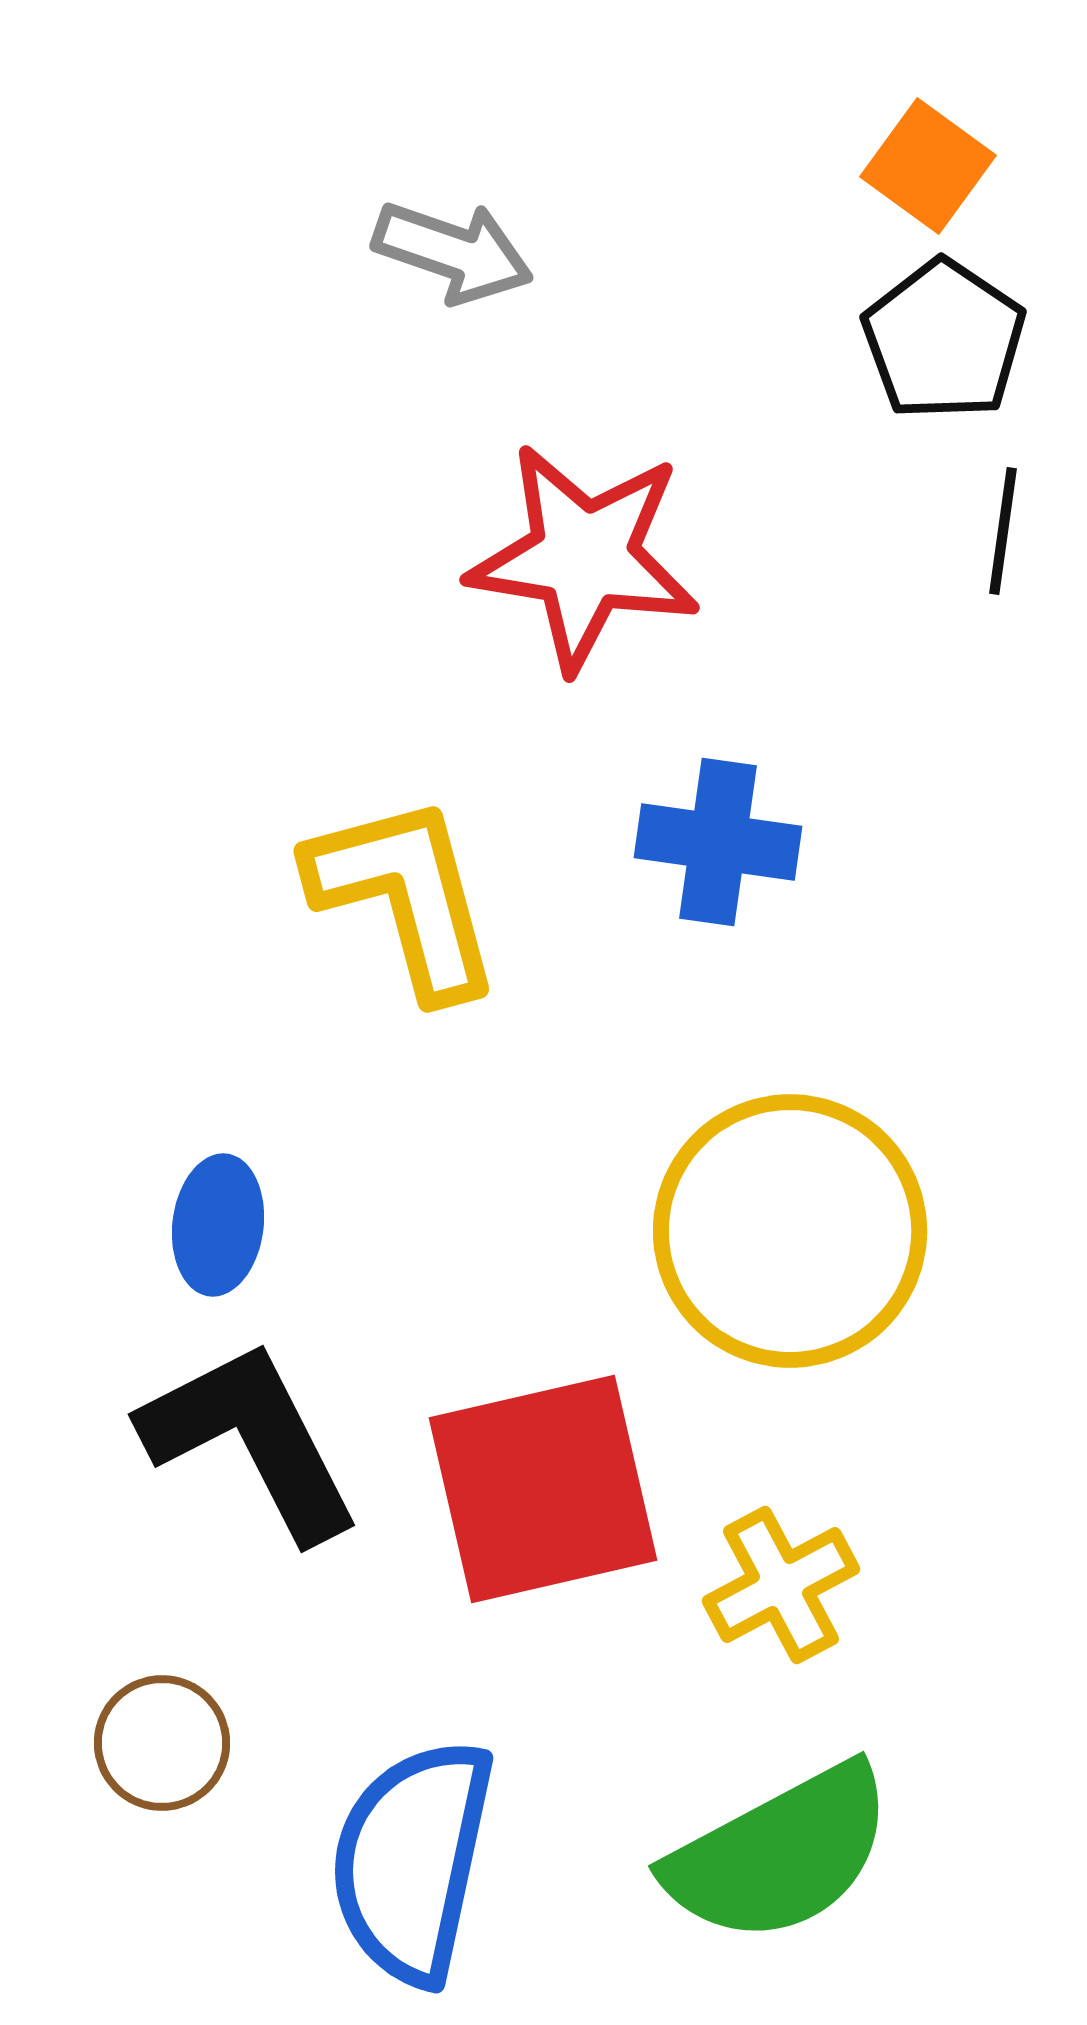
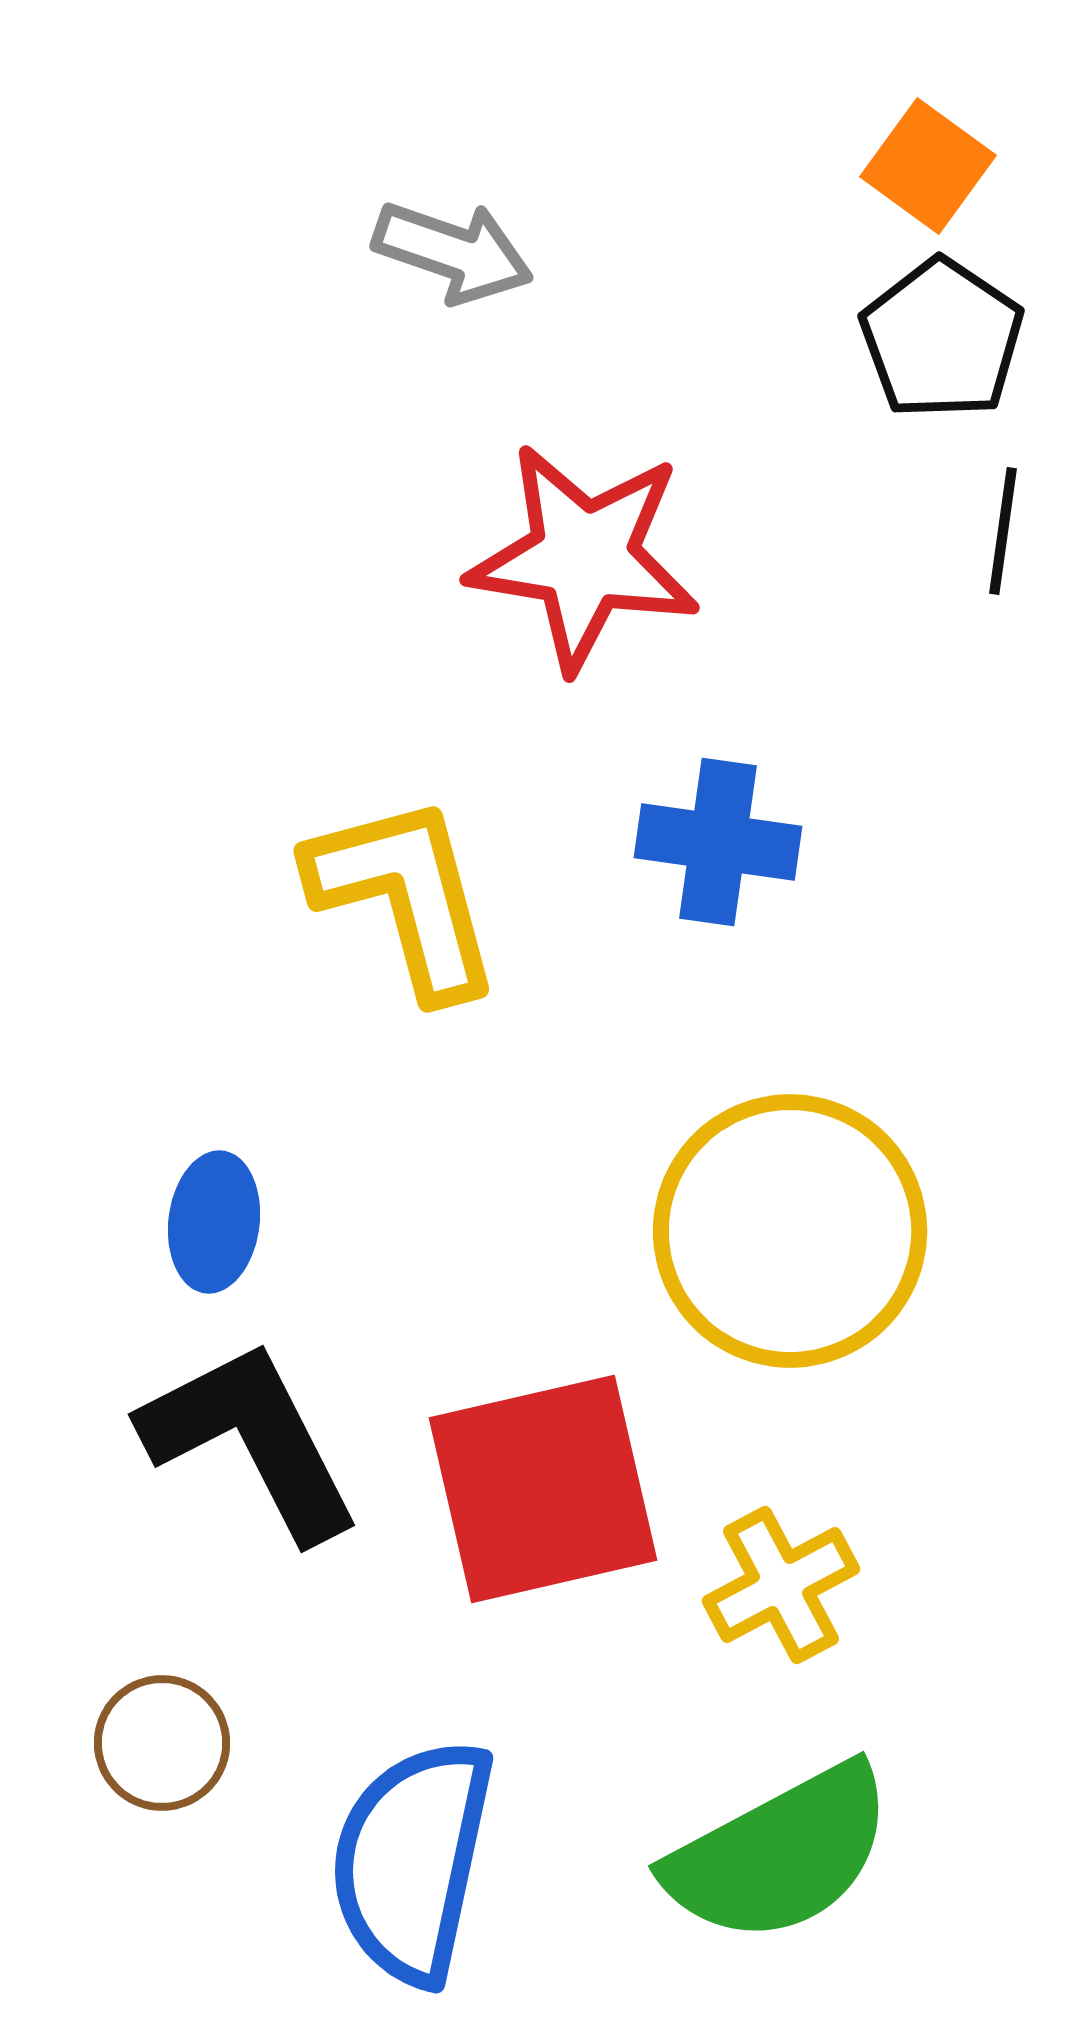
black pentagon: moved 2 px left, 1 px up
blue ellipse: moved 4 px left, 3 px up
